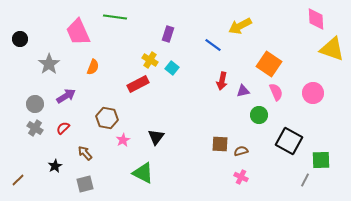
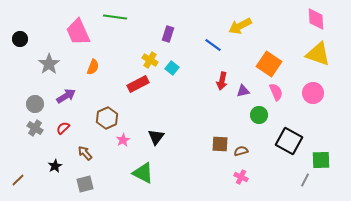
yellow triangle: moved 14 px left, 5 px down
brown hexagon: rotated 25 degrees clockwise
